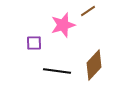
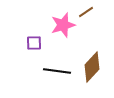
brown line: moved 2 px left, 1 px down
brown diamond: moved 2 px left, 2 px down
